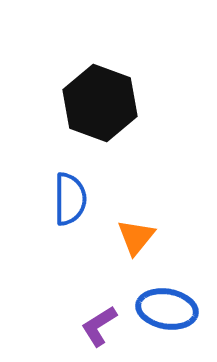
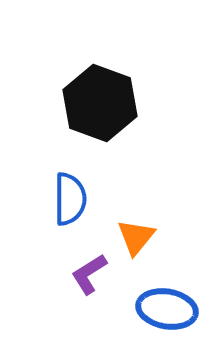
purple L-shape: moved 10 px left, 52 px up
